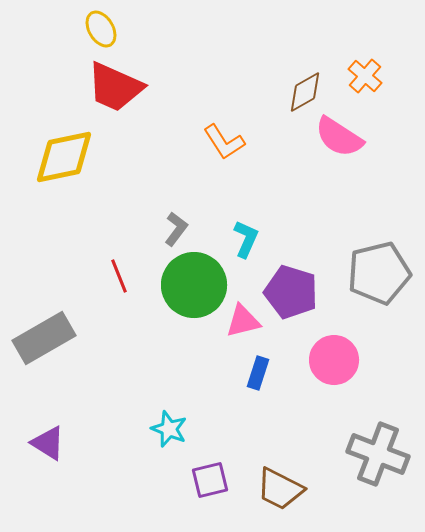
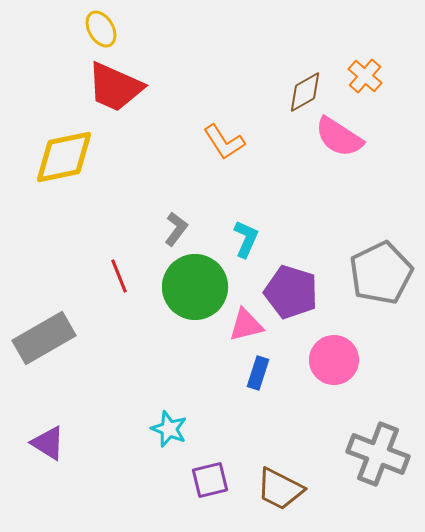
gray pentagon: moved 2 px right; rotated 12 degrees counterclockwise
green circle: moved 1 px right, 2 px down
pink triangle: moved 3 px right, 4 px down
